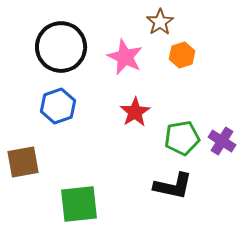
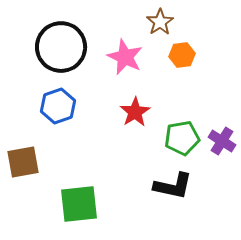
orange hexagon: rotated 10 degrees clockwise
